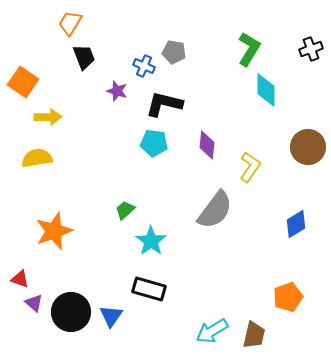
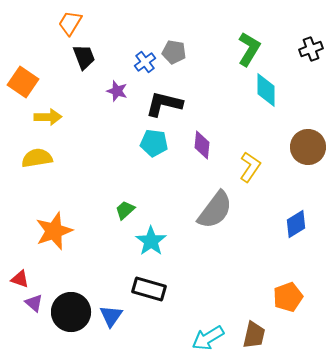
blue cross: moved 1 px right, 4 px up; rotated 30 degrees clockwise
purple diamond: moved 5 px left
cyan arrow: moved 4 px left, 7 px down
